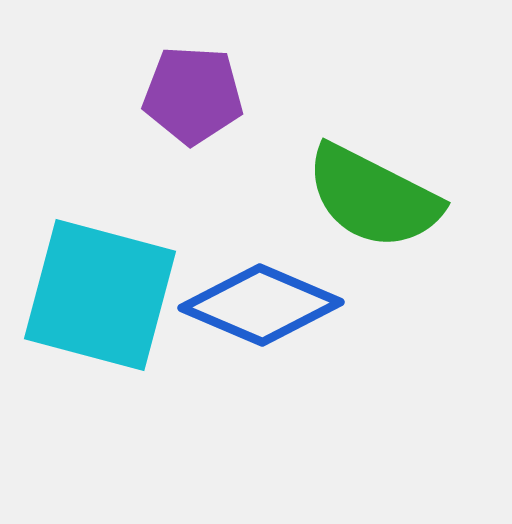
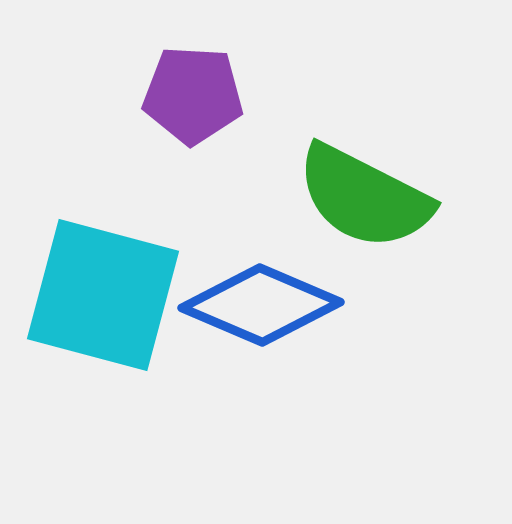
green semicircle: moved 9 px left
cyan square: moved 3 px right
